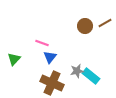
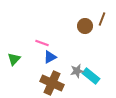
brown line: moved 3 px left, 4 px up; rotated 40 degrees counterclockwise
blue triangle: rotated 24 degrees clockwise
